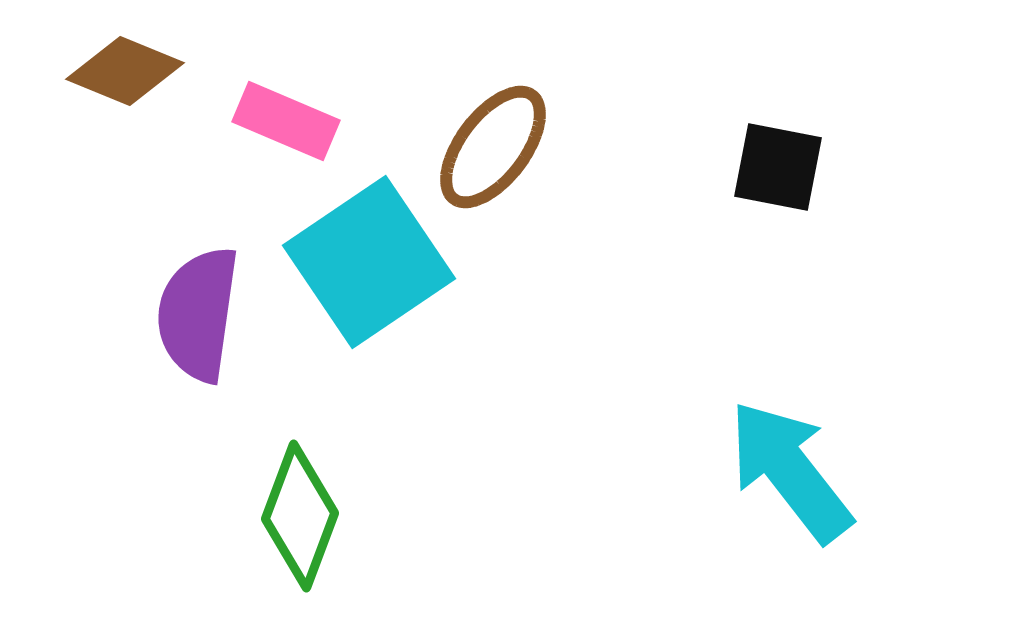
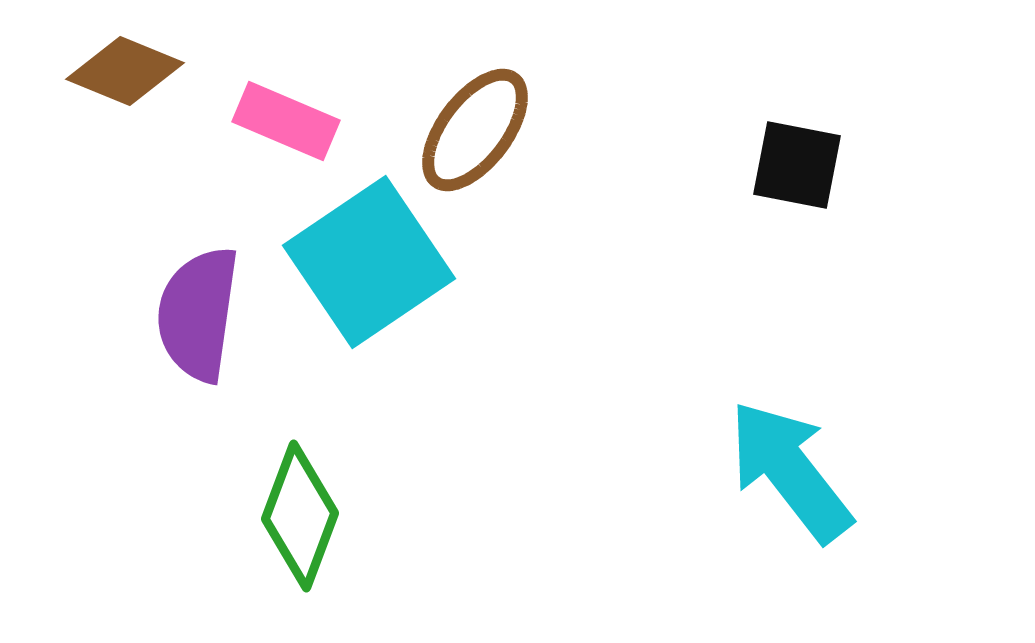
brown ellipse: moved 18 px left, 17 px up
black square: moved 19 px right, 2 px up
